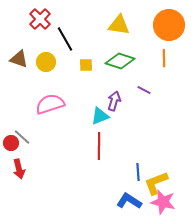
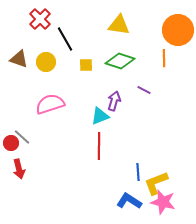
orange circle: moved 9 px right, 5 px down
